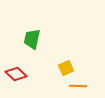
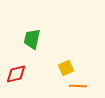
red diamond: rotated 55 degrees counterclockwise
